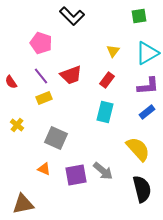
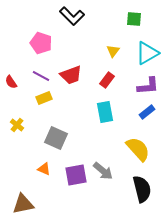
green square: moved 5 px left, 3 px down; rotated 14 degrees clockwise
purple line: rotated 24 degrees counterclockwise
cyan rectangle: rotated 25 degrees counterclockwise
